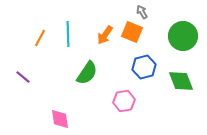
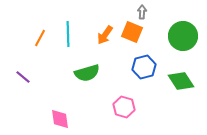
gray arrow: rotated 32 degrees clockwise
green semicircle: rotated 40 degrees clockwise
green diamond: rotated 12 degrees counterclockwise
pink hexagon: moved 6 px down; rotated 25 degrees clockwise
